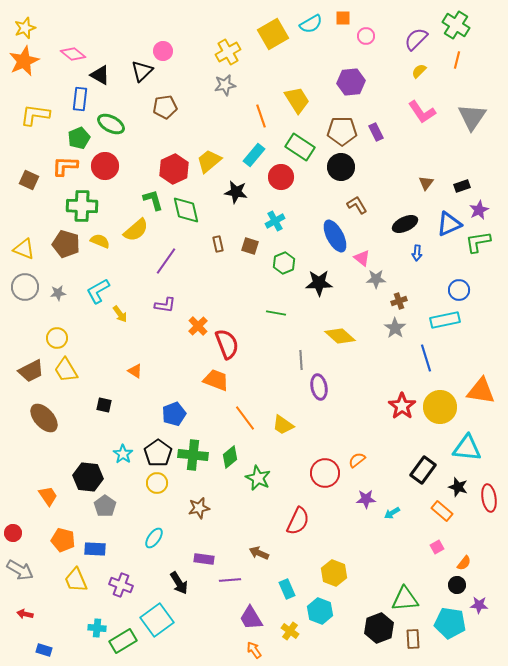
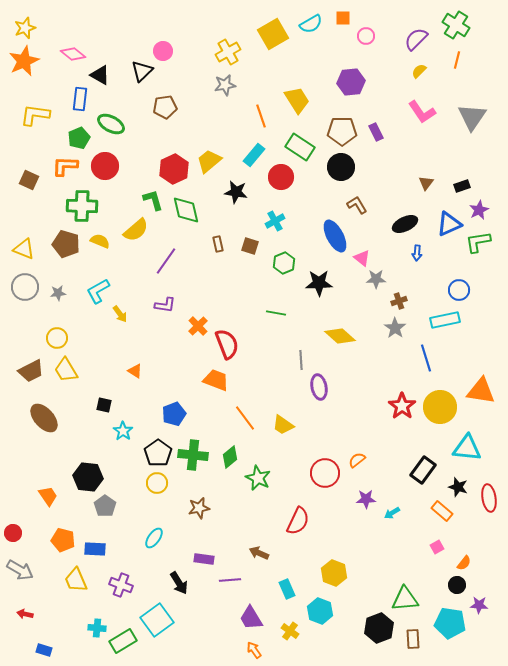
cyan star at (123, 454): moved 23 px up
